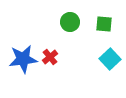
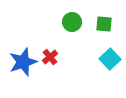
green circle: moved 2 px right
blue star: moved 3 px down; rotated 12 degrees counterclockwise
